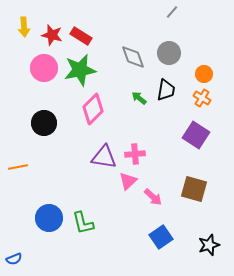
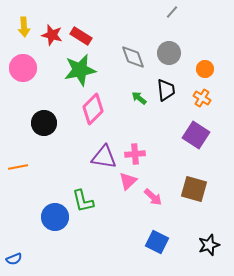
pink circle: moved 21 px left
orange circle: moved 1 px right, 5 px up
black trapezoid: rotated 15 degrees counterclockwise
blue circle: moved 6 px right, 1 px up
green L-shape: moved 22 px up
blue square: moved 4 px left, 5 px down; rotated 30 degrees counterclockwise
